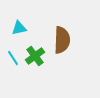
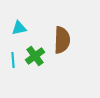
cyan line: moved 2 px down; rotated 28 degrees clockwise
